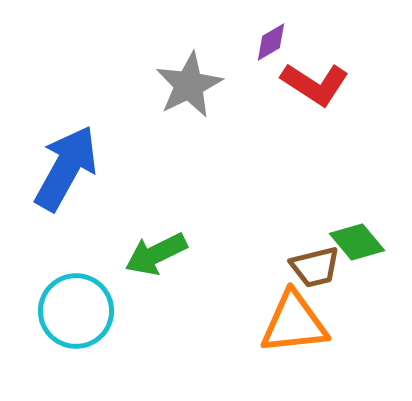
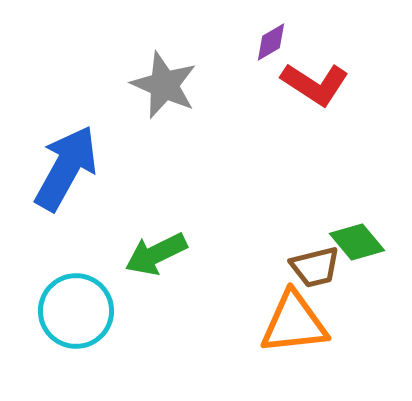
gray star: moved 25 px left; rotated 22 degrees counterclockwise
